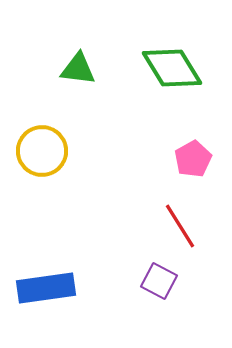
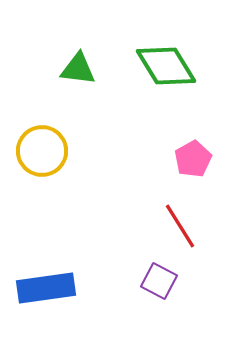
green diamond: moved 6 px left, 2 px up
